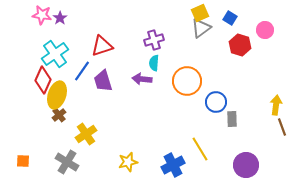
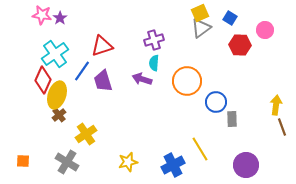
red hexagon: rotated 15 degrees counterclockwise
purple arrow: rotated 12 degrees clockwise
